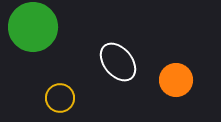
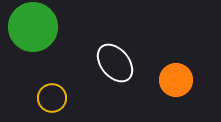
white ellipse: moved 3 px left, 1 px down
yellow circle: moved 8 px left
